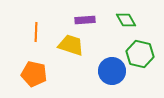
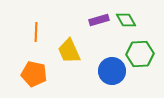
purple rectangle: moved 14 px right; rotated 12 degrees counterclockwise
yellow trapezoid: moved 2 px left, 6 px down; rotated 132 degrees counterclockwise
green hexagon: rotated 16 degrees counterclockwise
